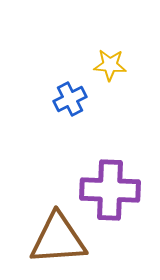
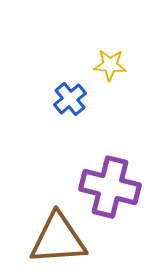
blue cross: rotated 12 degrees counterclockwise
purple cross: moved 3 px up; rotated 12 degrees clockwise
